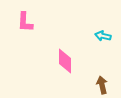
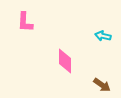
brown arrow: rotated 138 degrees clockwise
